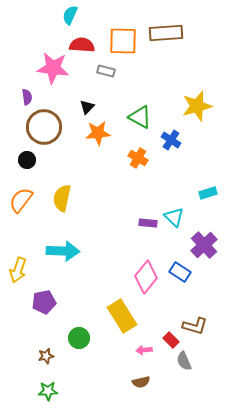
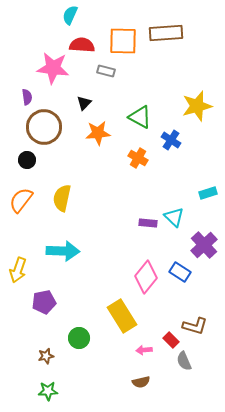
black triangle: moved 3 px left, 4 px up
